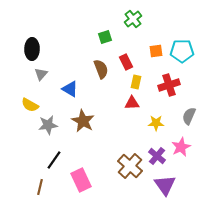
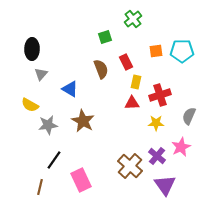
red cross: moved 9 px left, 10 px down
